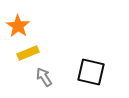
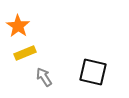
yellow rectangle: moved 3 px left
black square: moved 2 px right
